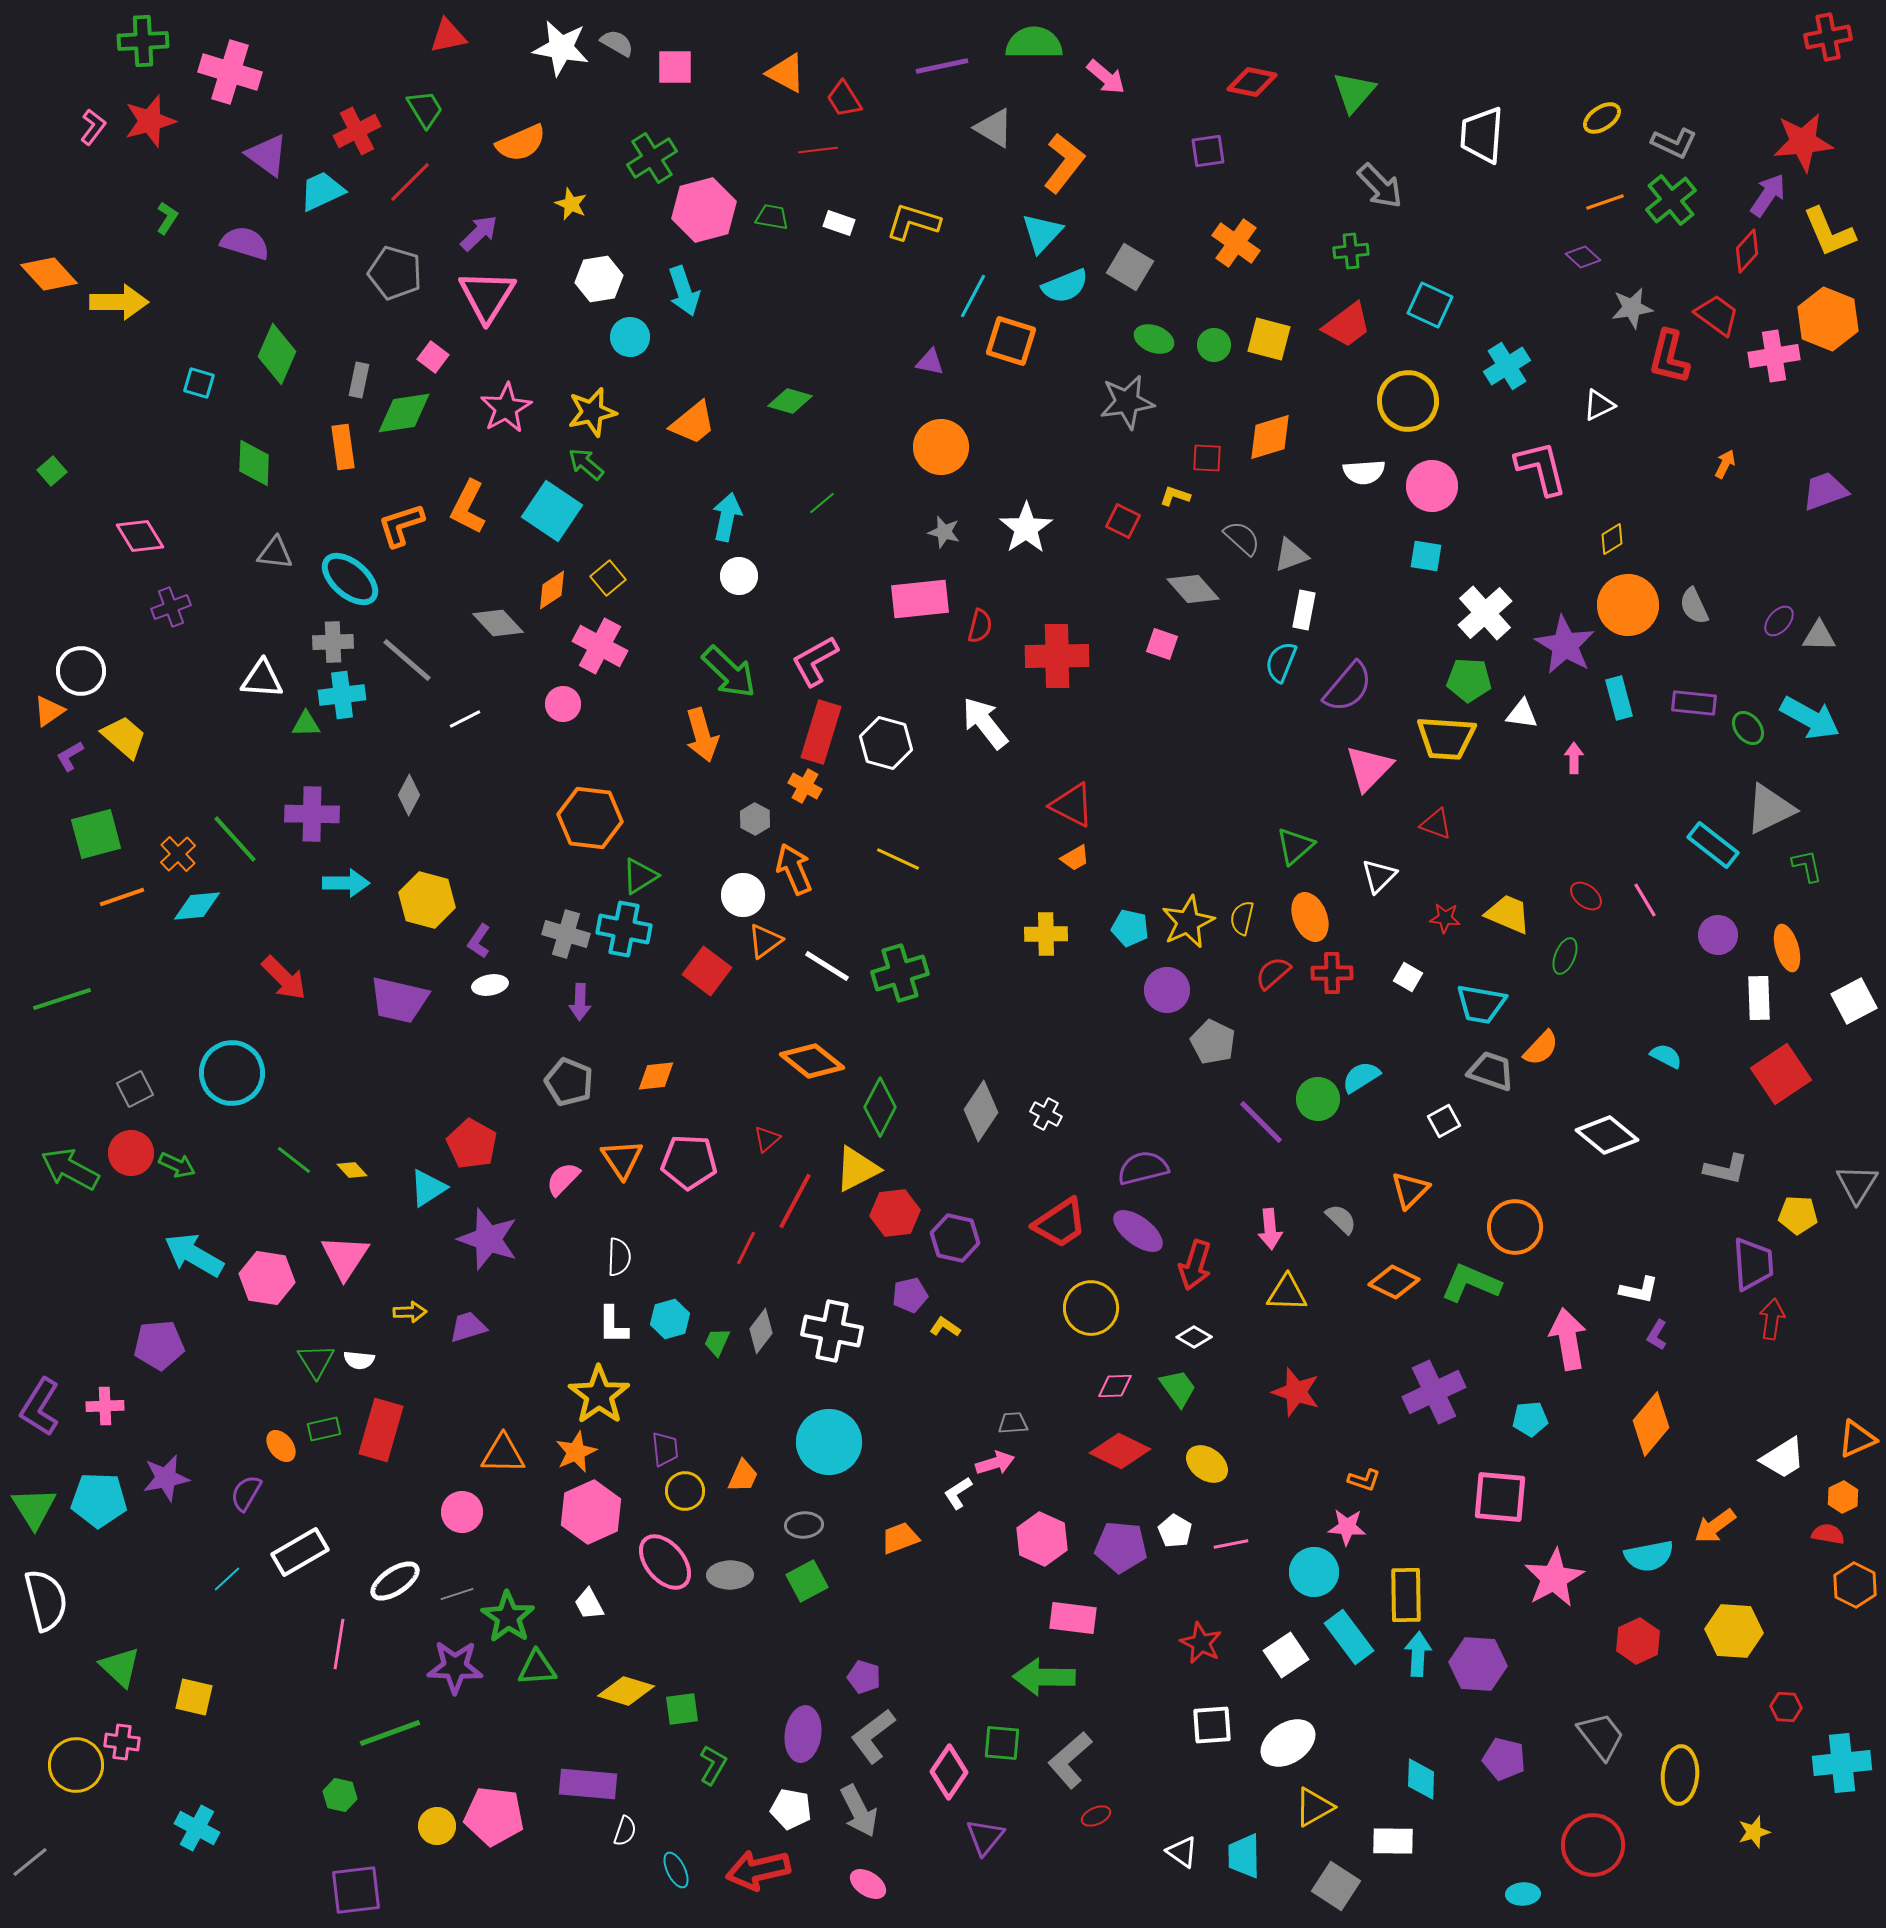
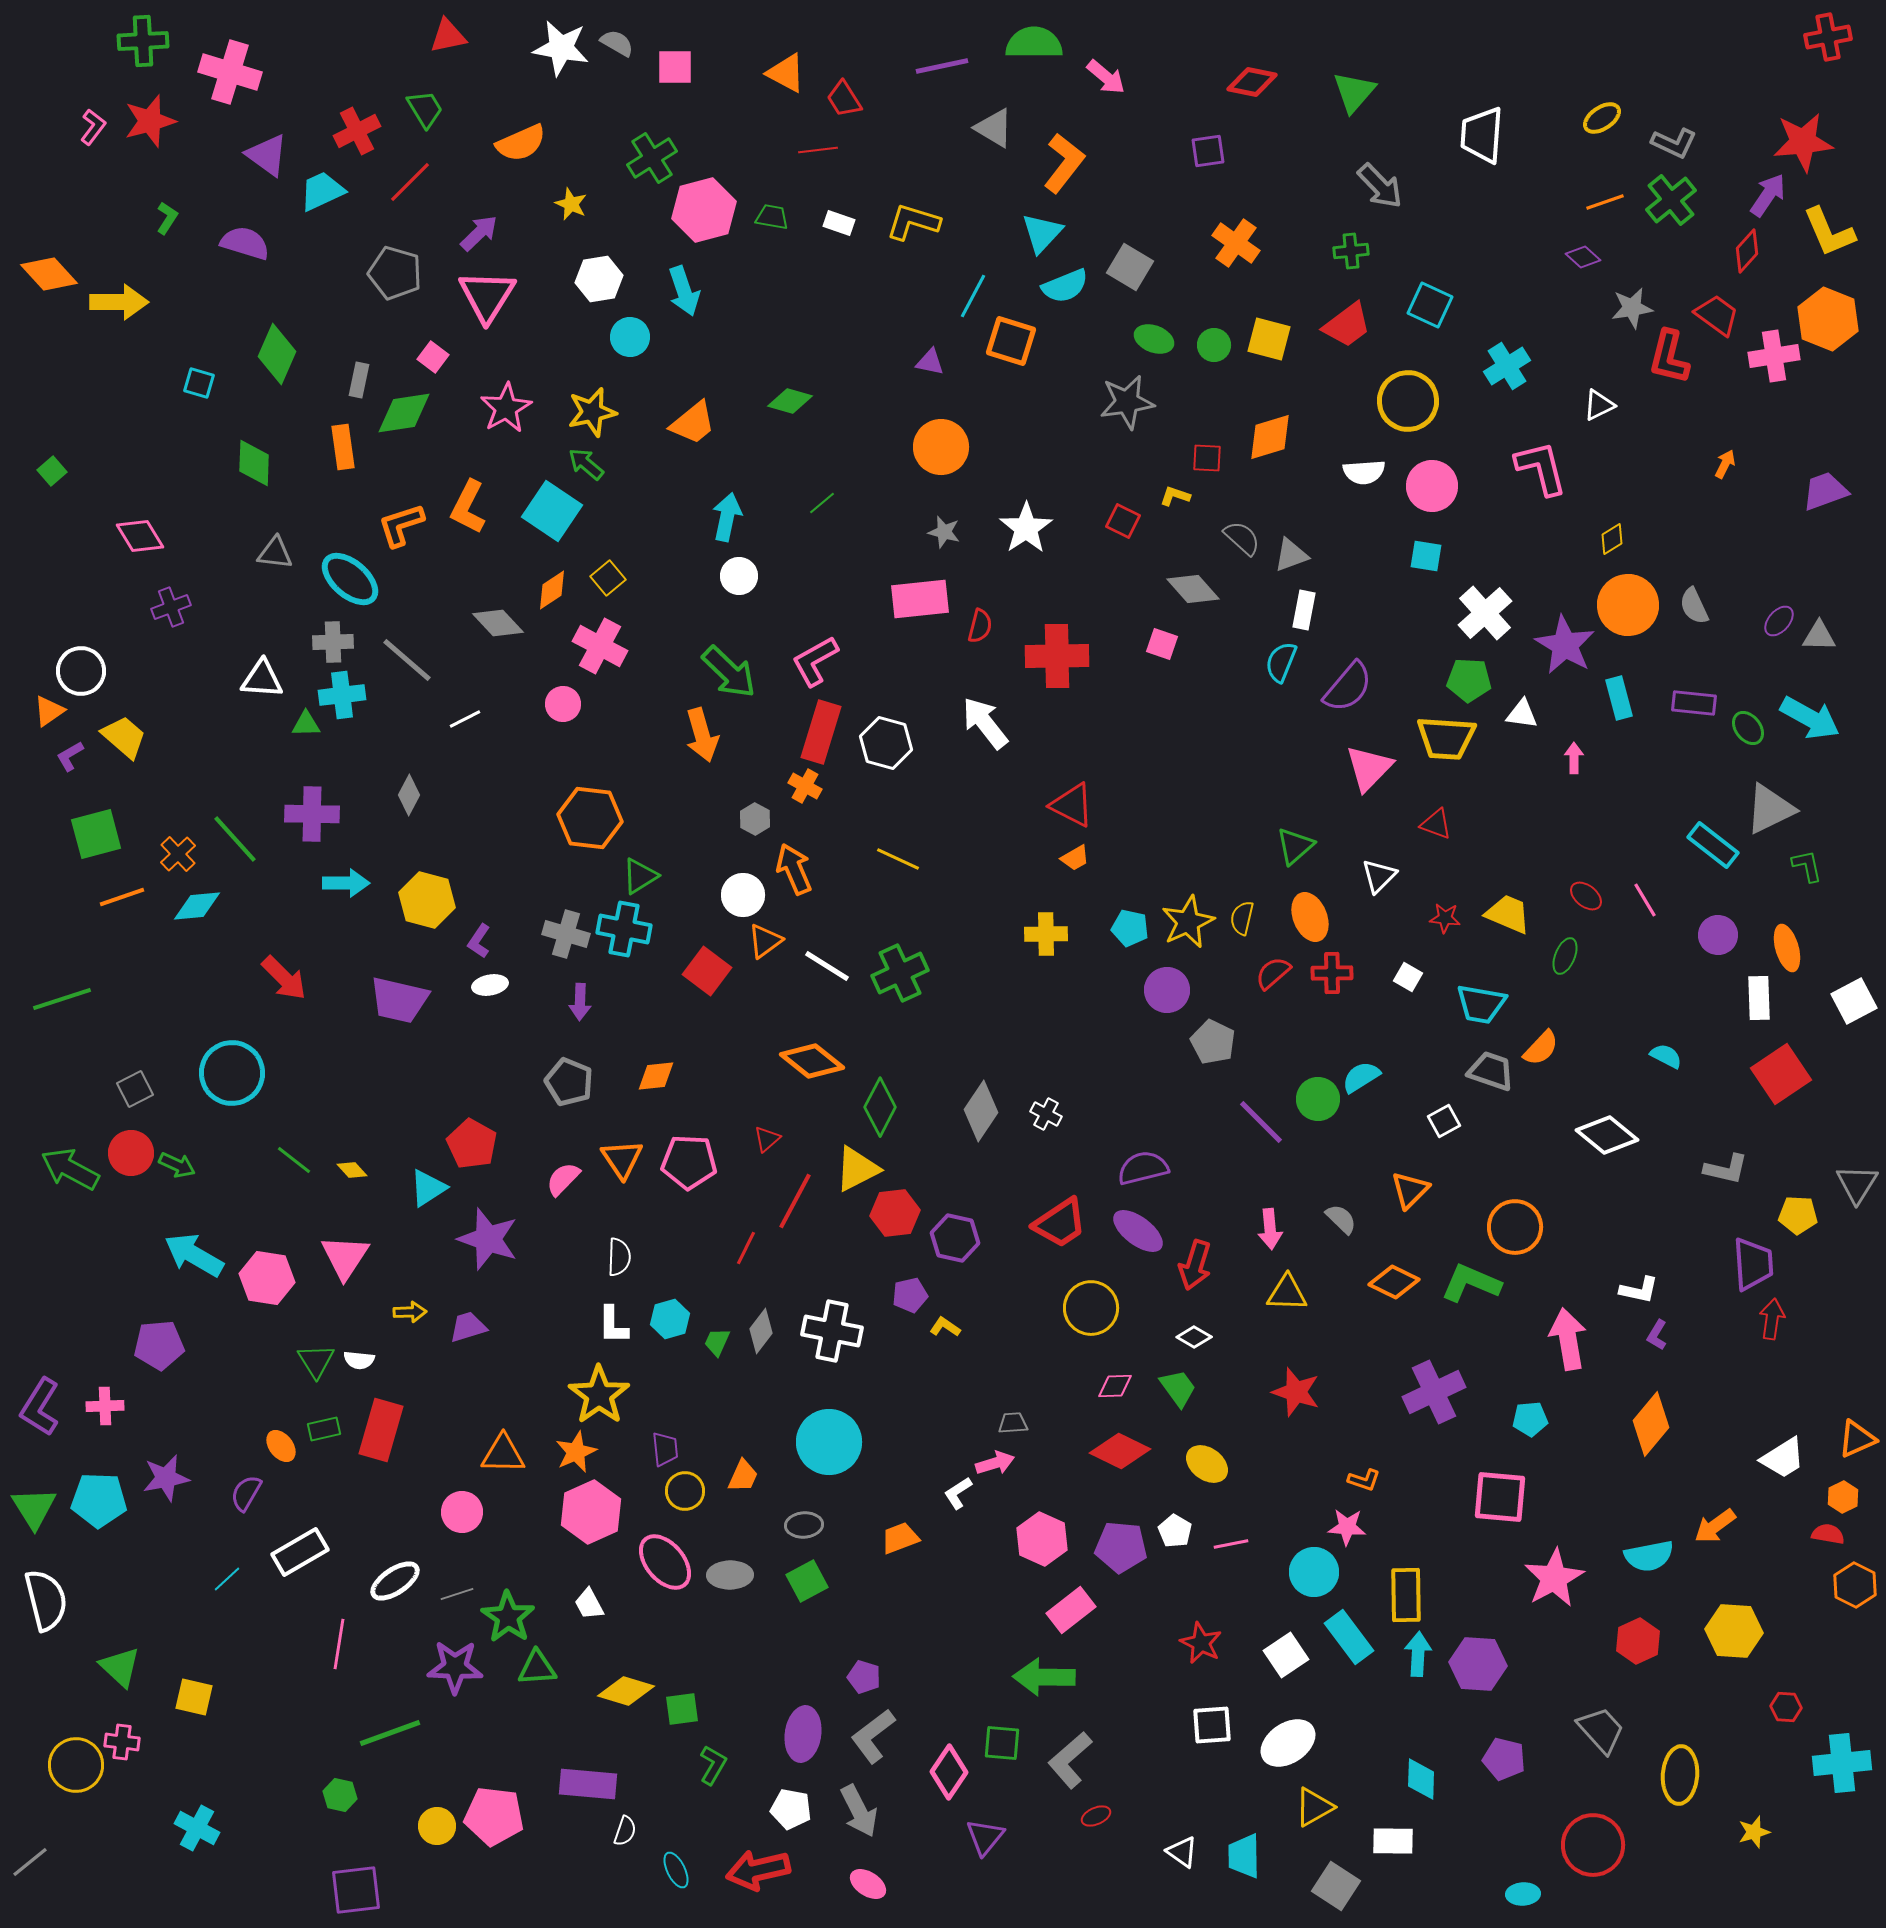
green cross at (900, 973): rotated 8 degrees counterclockwise
pink rectangle at (1073, 1618): moved 2 px left, 8 px up; rotated 45 degrees counterclockwise
gray trapezoid at (1601, 1736): moved 6 px up; rotated 4 degrees counterclockwise
